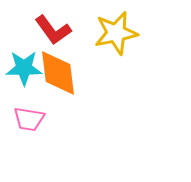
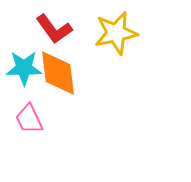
red L-shape: moved 1 px right, 1 px up
pink trapezoid: rotated 56 degrees clockwise
